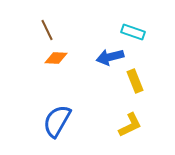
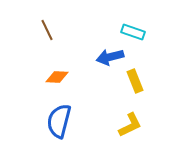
orange diamond: moved 1 px right, 19 px down
blue semicircle: moved 2 px right; rotated 16 degrees counterclockwise
